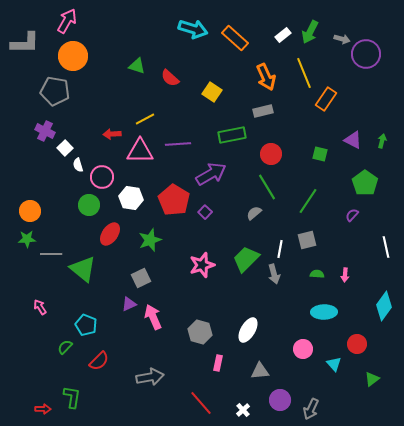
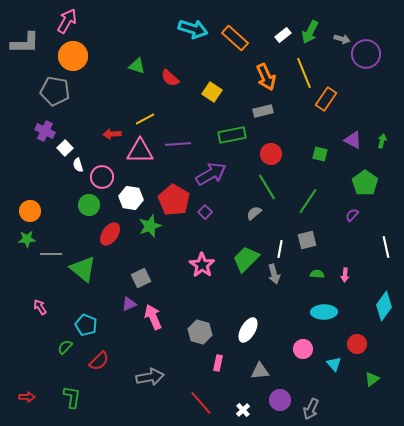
green star at (150, 240): moved 14 px up
pink star at (202, 265): rotated 20 degrees counterclockwise
red arrow at (43, 409): moved 16 px left, 12 px up
